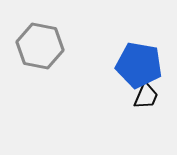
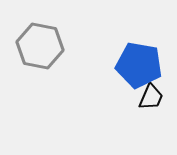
black trapezoid: moved 5 px right, 1 px down
